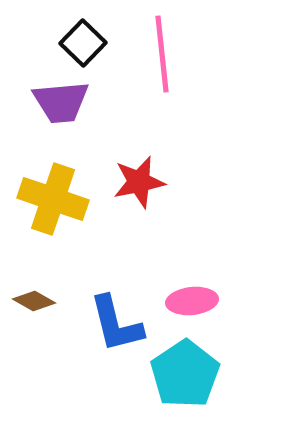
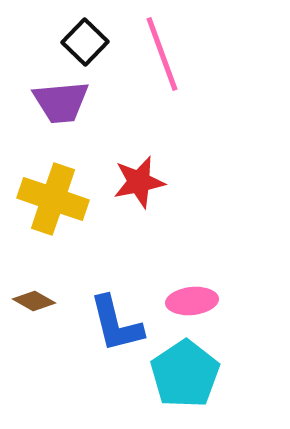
black square: moved 2 px right, 1 px up
pink line: rotated 14 degrees counterclockwise
